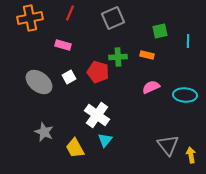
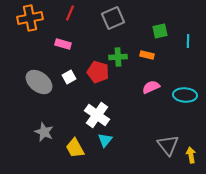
pink rectangle: moved 1 px up
